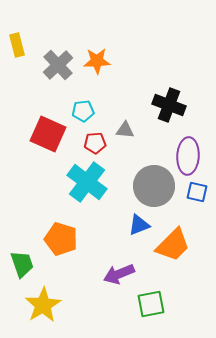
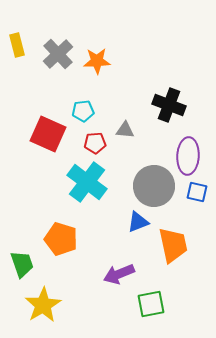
gray cross: moved 11 px up
blue triangle: moved 1 px left, 3 px up
orange trapezoid: rotated 57 degrees counterclockwise
